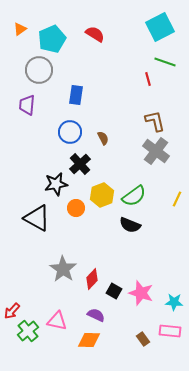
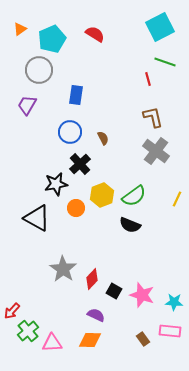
purple trapezoid: rotated 25 degrees clockwise
brown L-shape: moved 2 px left, 4 px up
pink star: moved 1 px right, 2 px down
pink triangle: moved 5 px left, 22 px down; rotated 15 degrees counterclockwise
orange diamond: moved 1 px right
